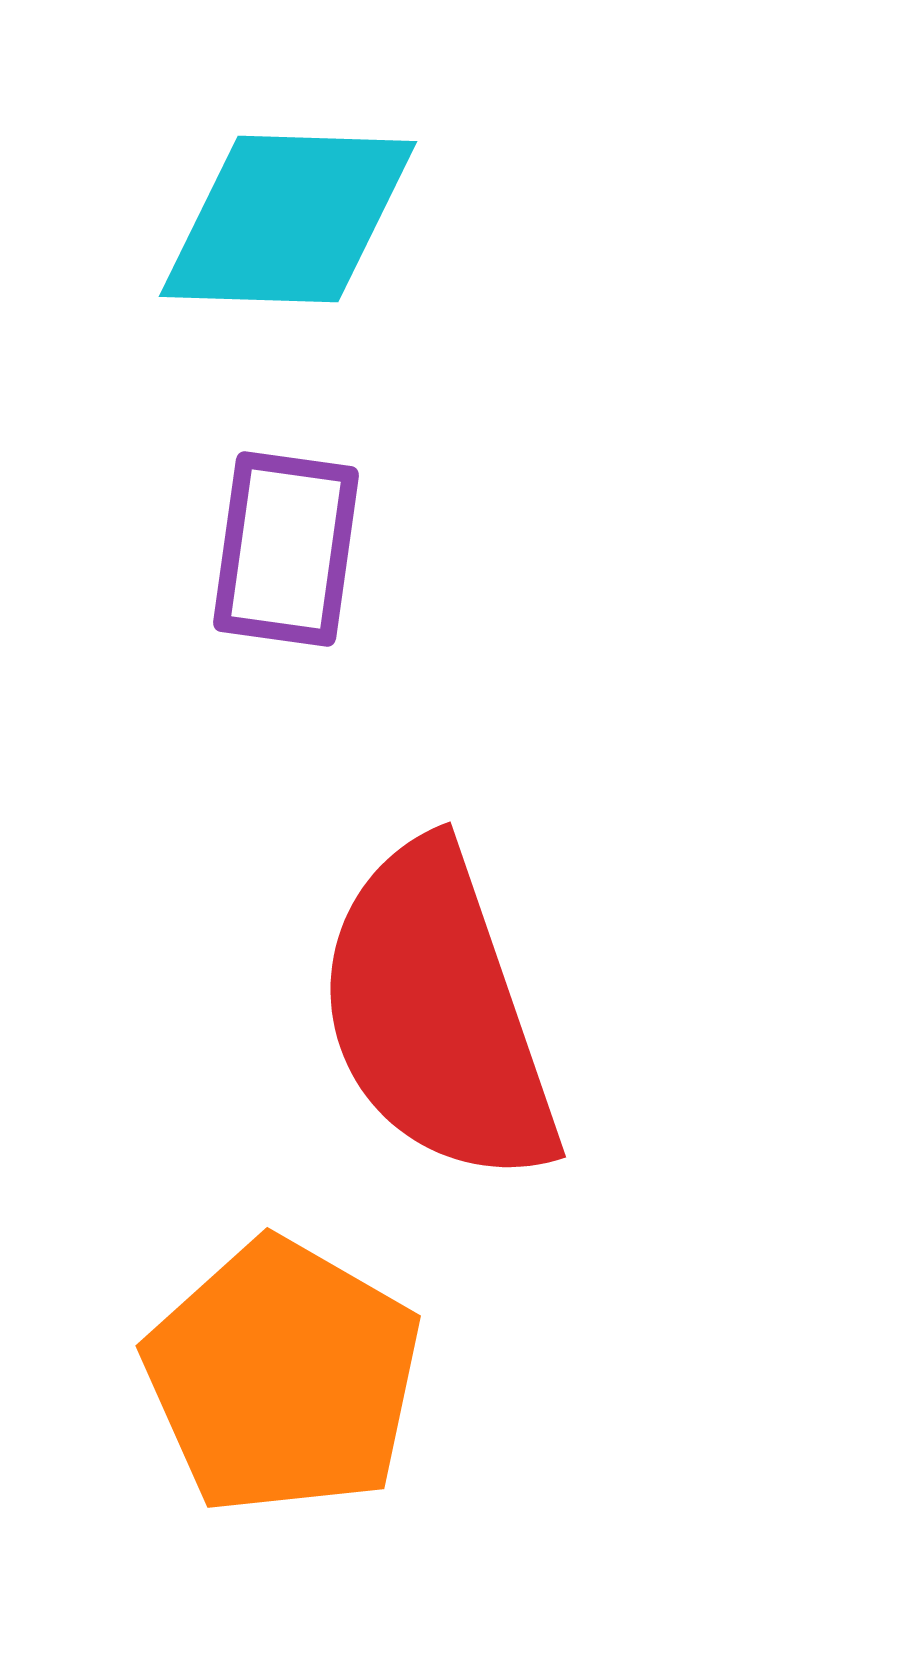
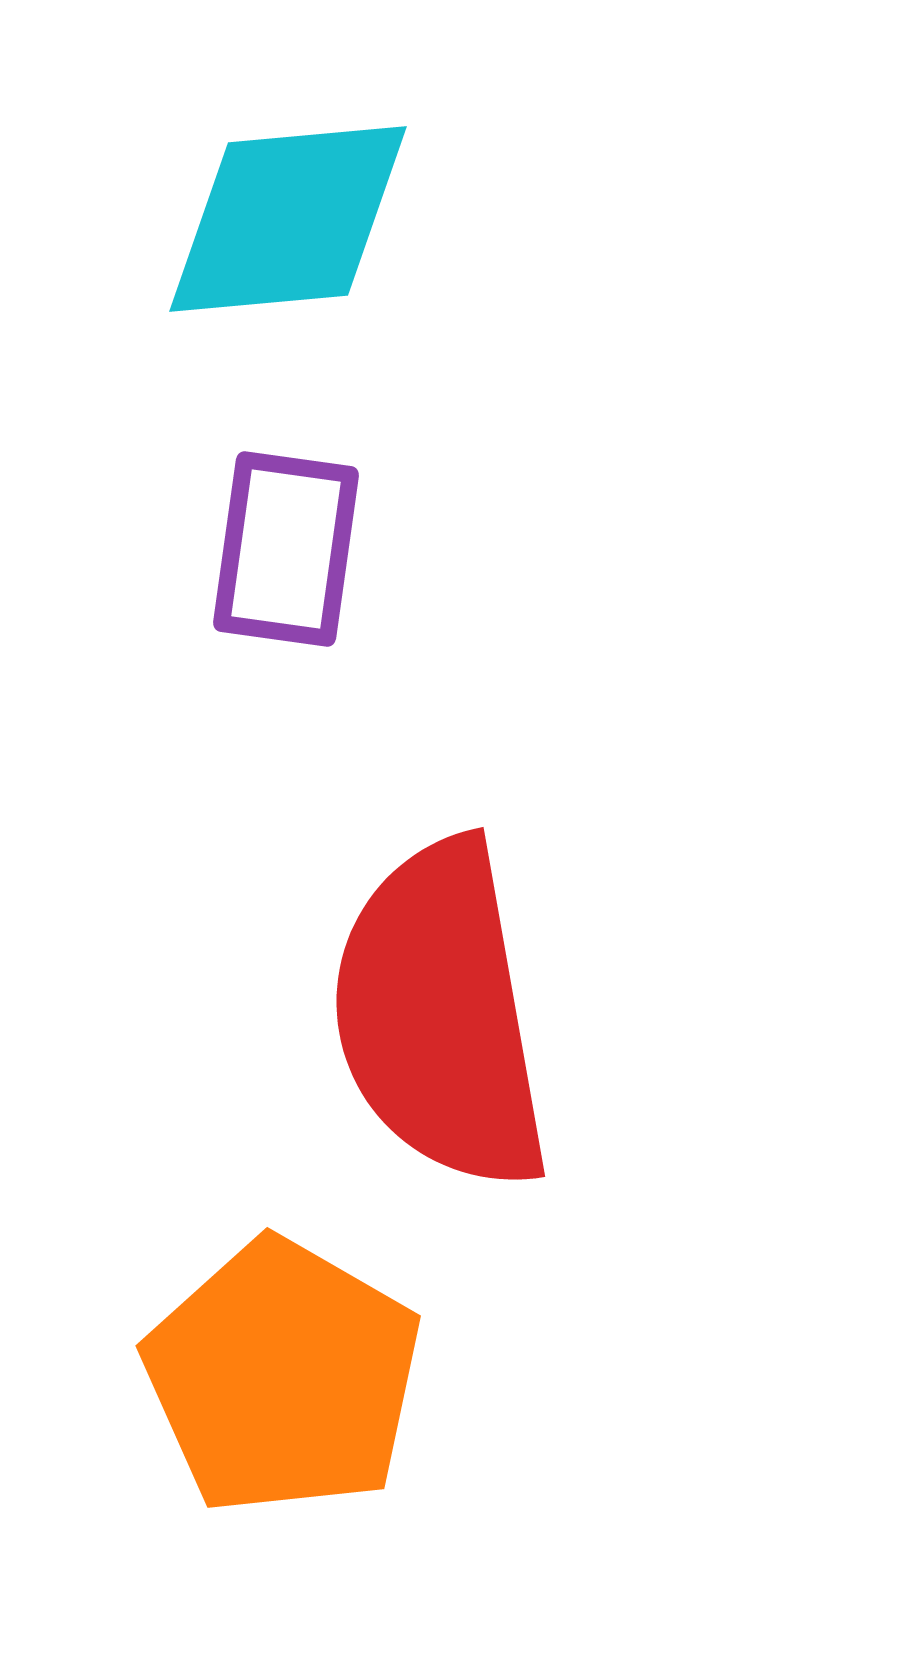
cyan diamond: rotated 7 degrees counterclockwise
red semicircle: moved 3 px right, 1 px down; rotated 9 degrees clockwise
